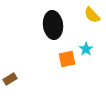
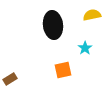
yellow semicircle: rotated 120 degrees clockwise
cyan star: moved 1 px left, 1 px up
orange square: moved 4 px left, 11 px down
